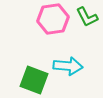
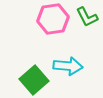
green square: rotated 28 degrees clockwise
